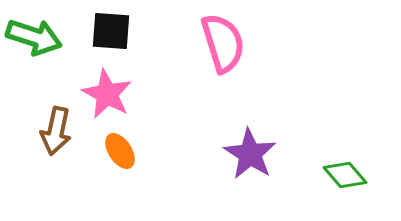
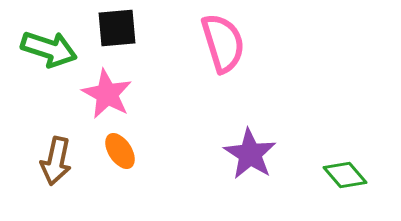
black square: moved 6 px right, 3 px up; rotated 9 degrees counterclockwise
green arrow: moved 15 px right, 12 px down
brown arrow: moved 30 px down
